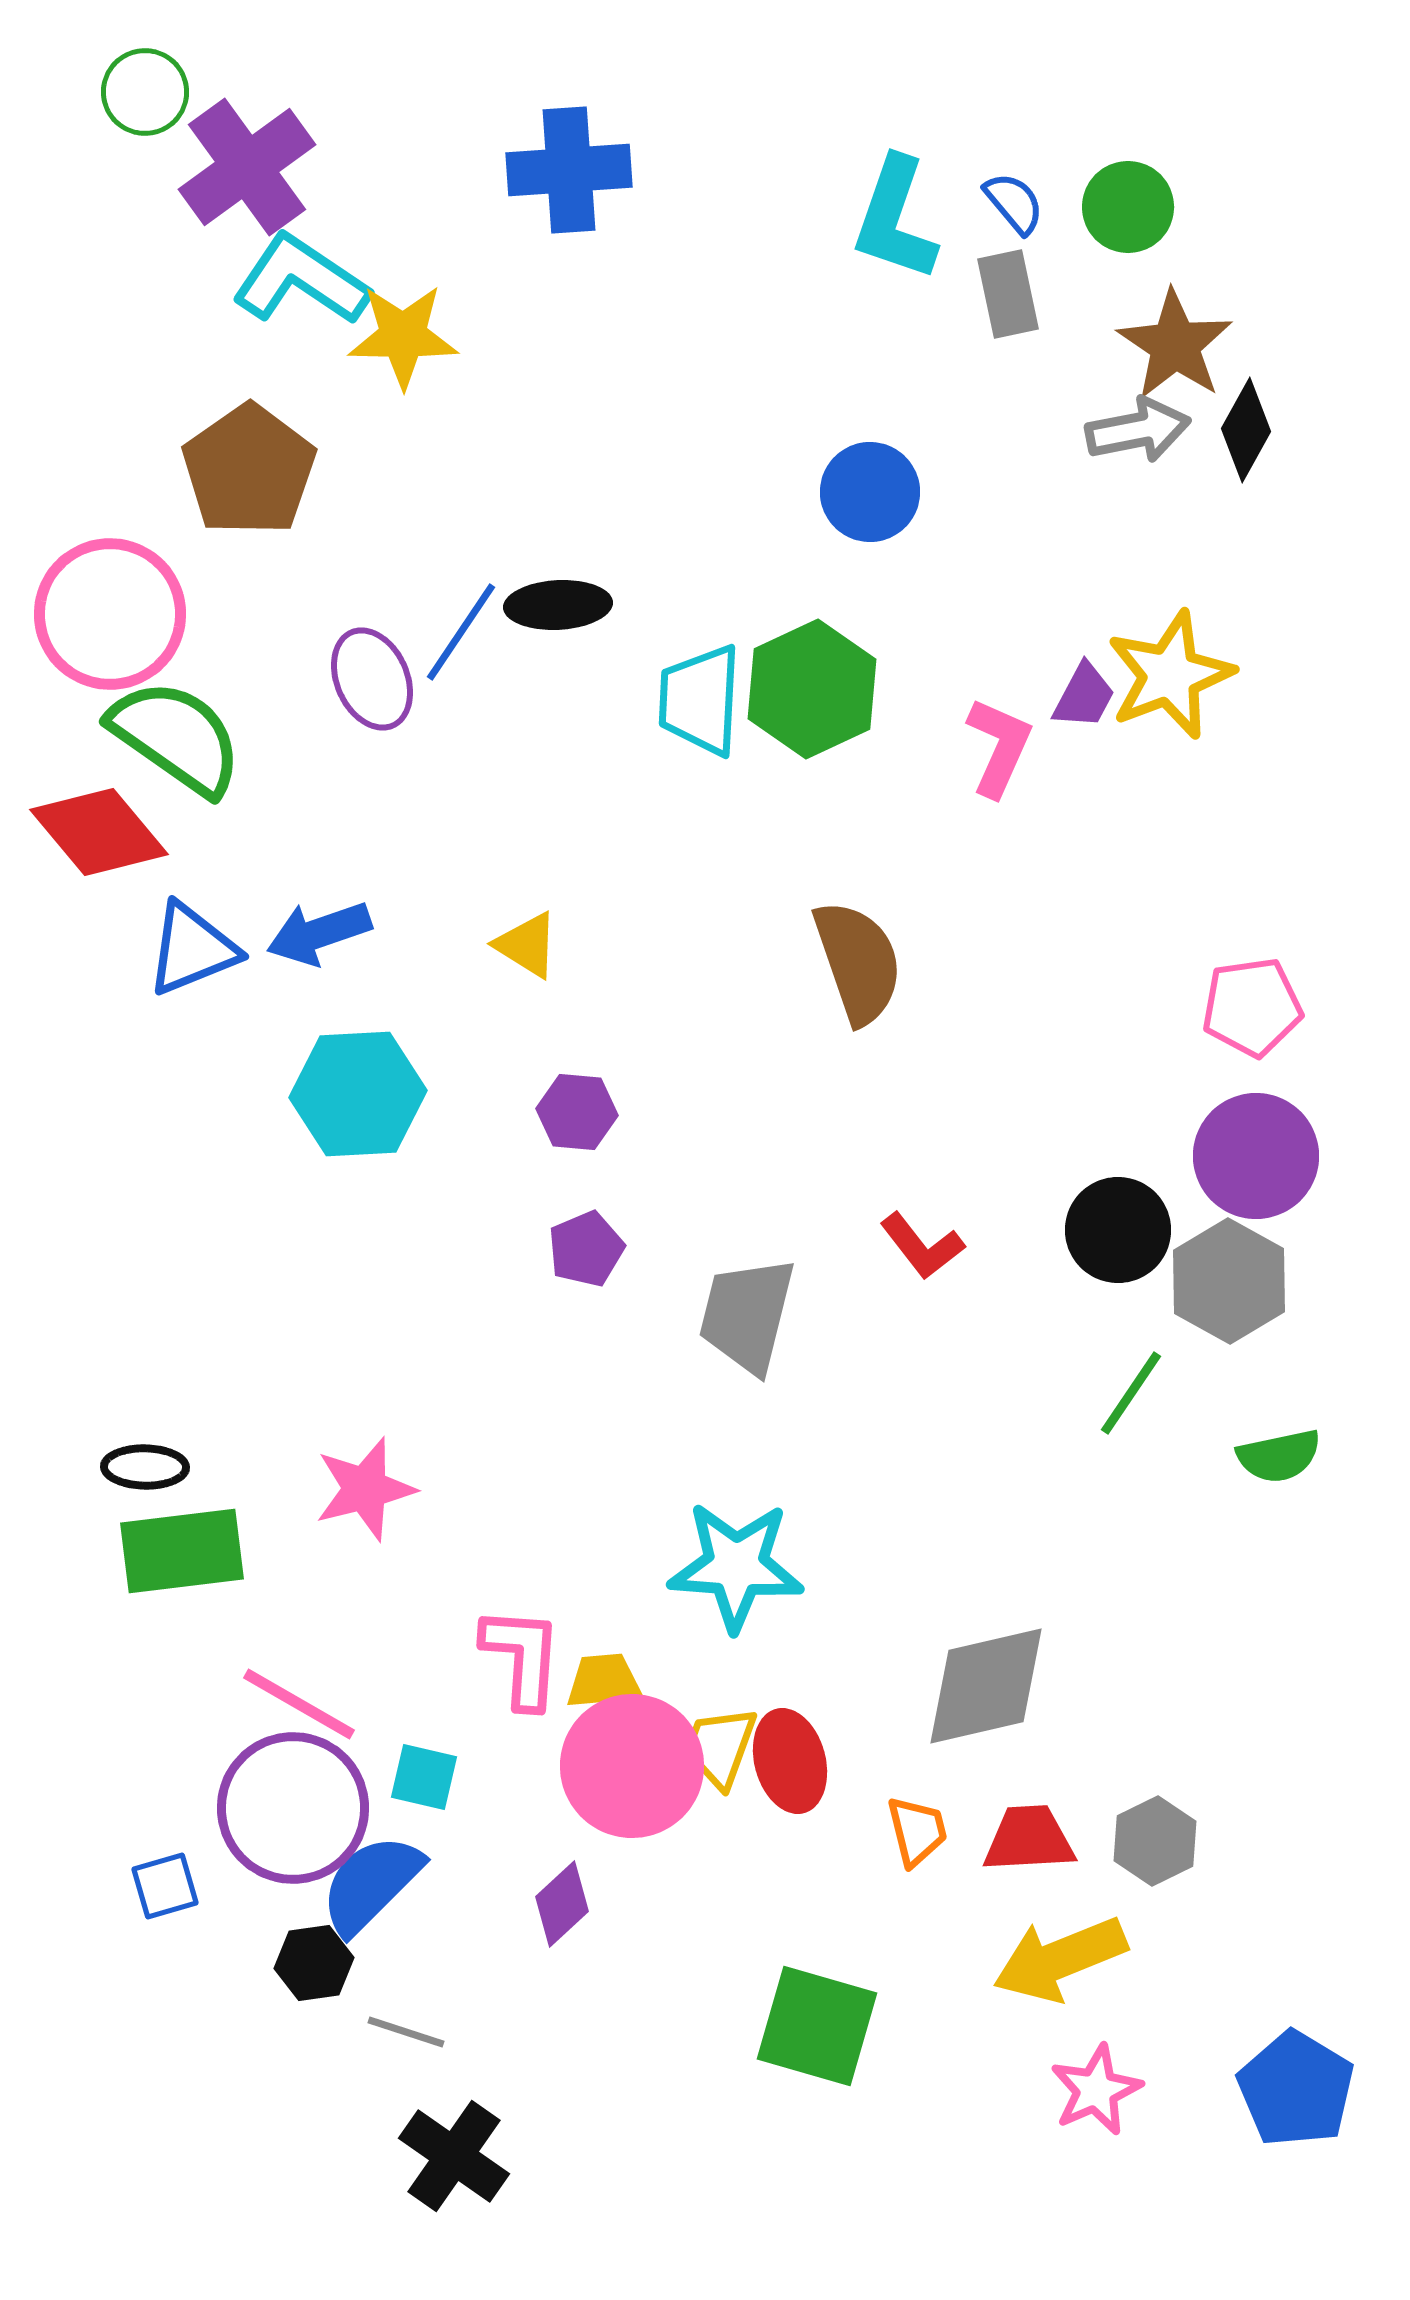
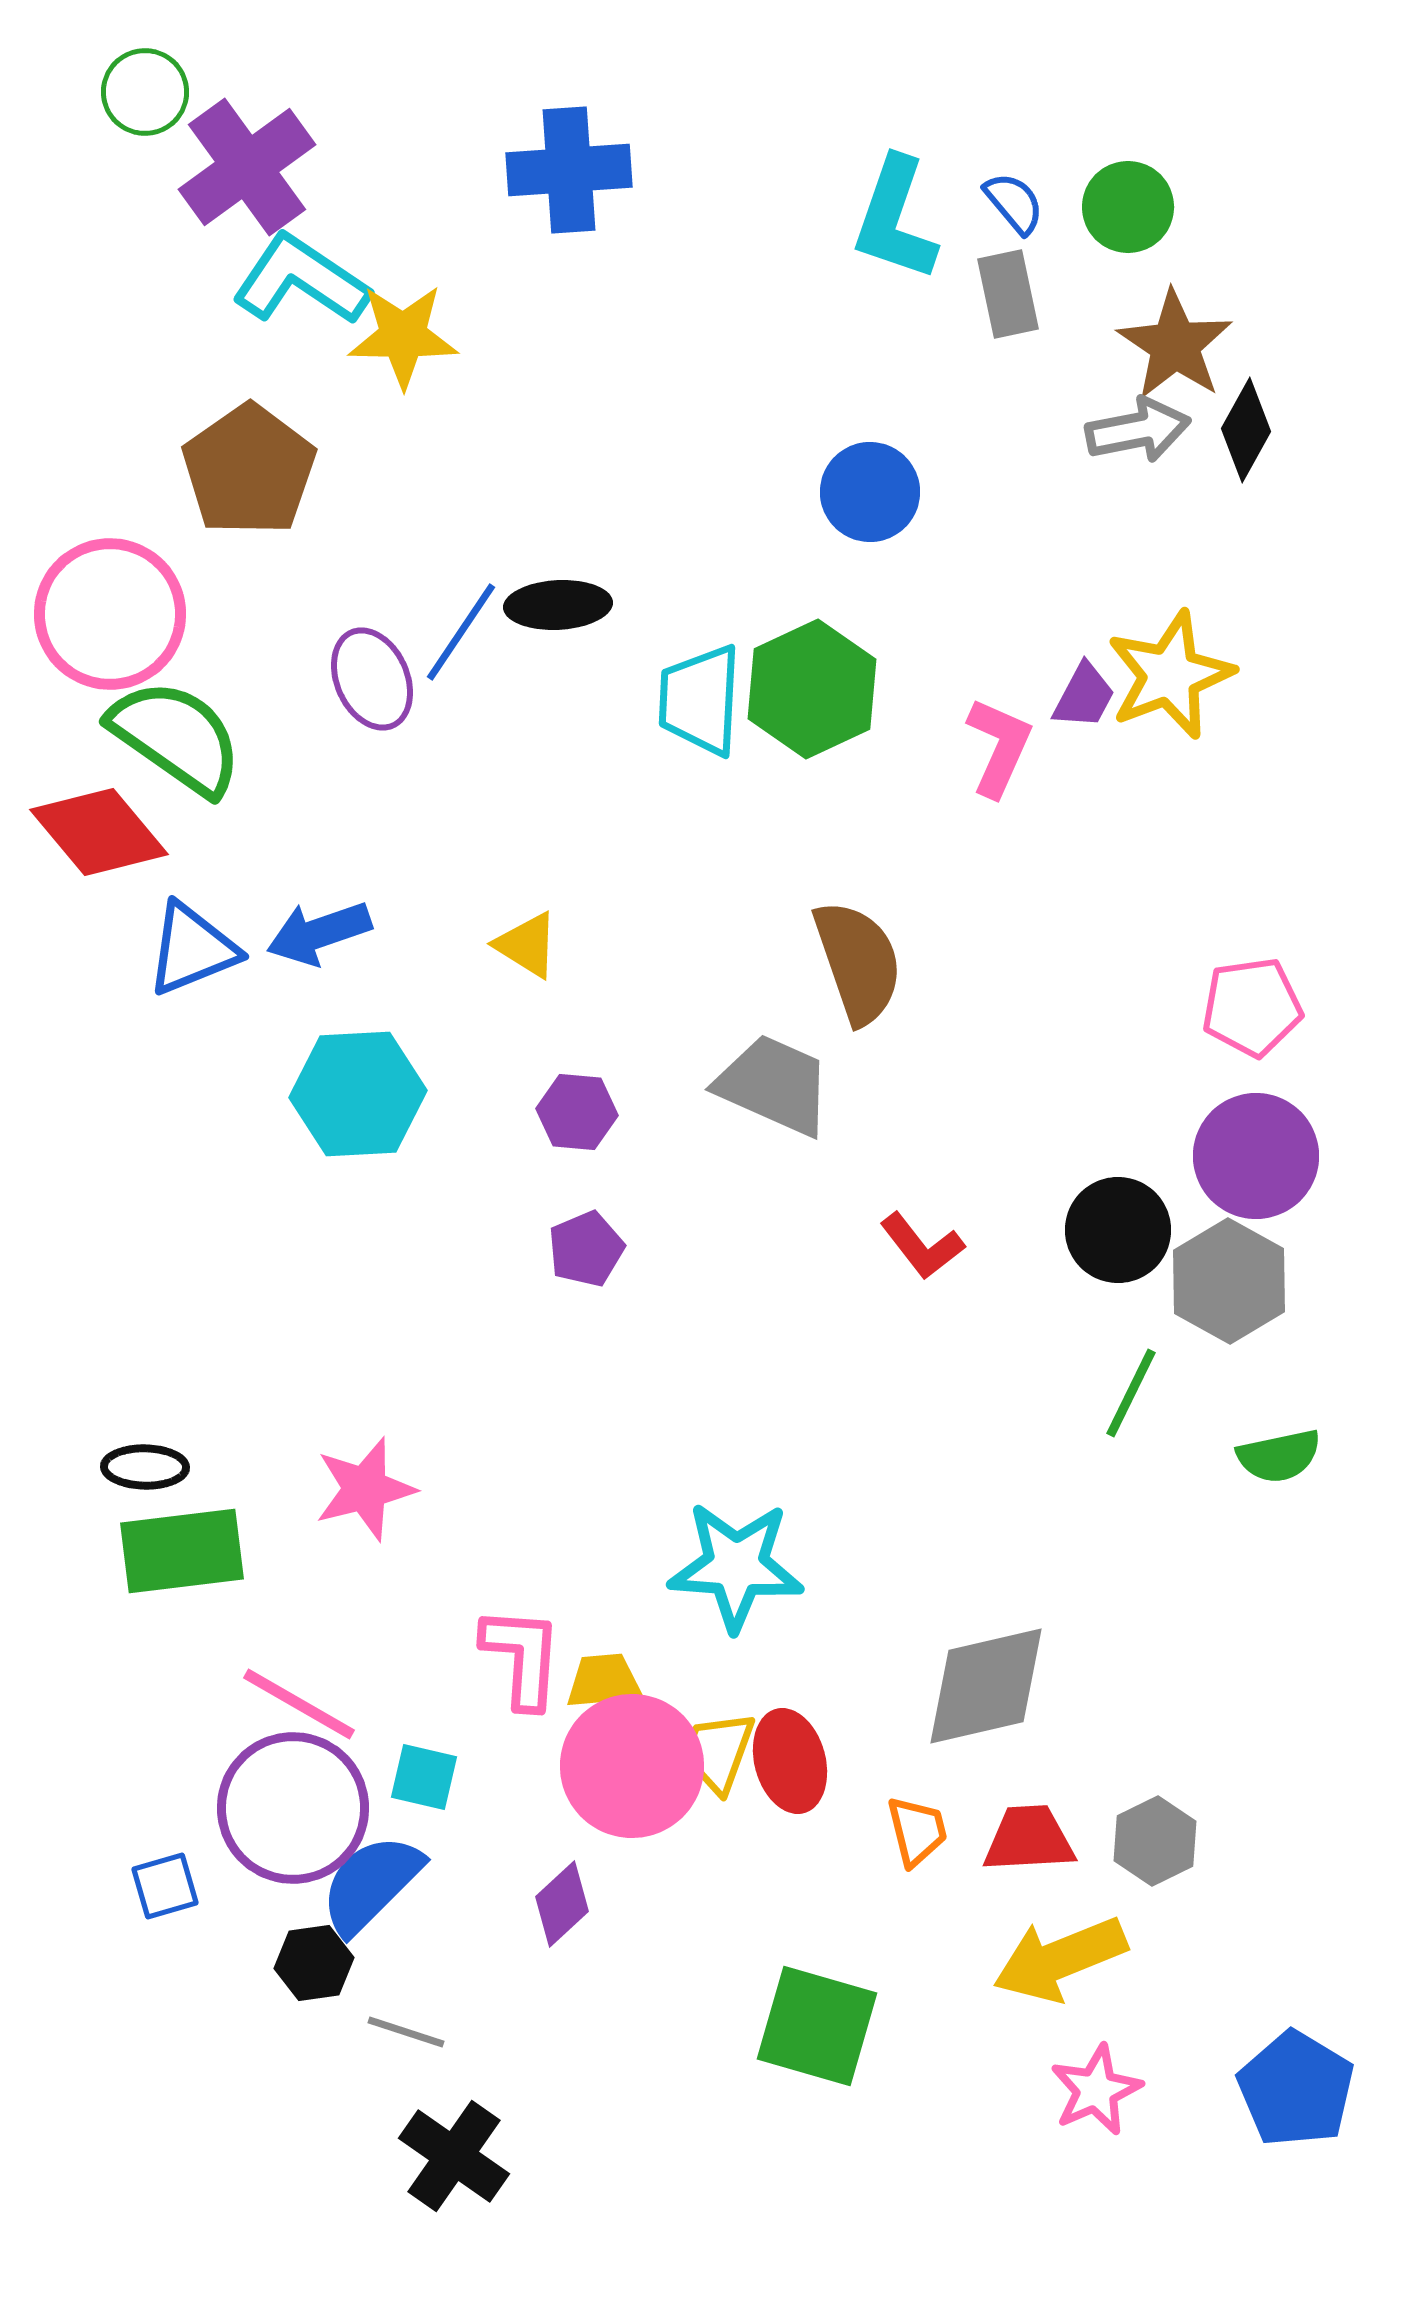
gray trapezoid at (747, 1315): moved 27 px right, 230 px up; rotated 100 degrees clockwise
green line at (1131, 1393): rotated 8 degrees counterclockwise
yellow trapezoid at (720, 1747): moved 2 px left, 5 px down
